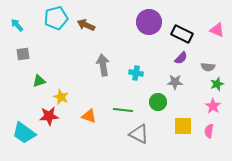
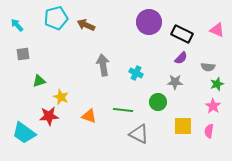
cyan cross: rotated 16 degrees clockwise
